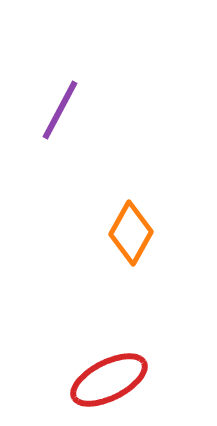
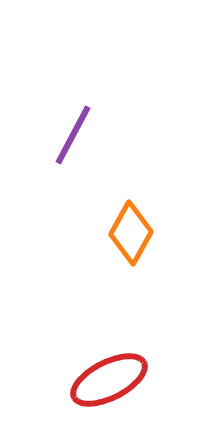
purple line: moved 13 px right, 25 px down
